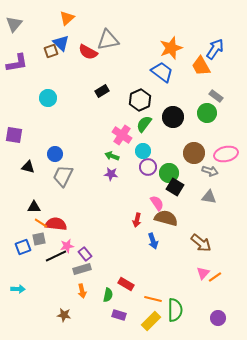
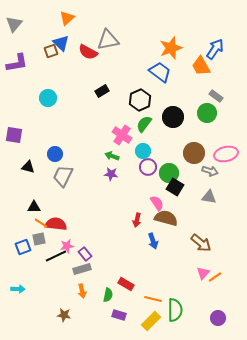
blue trapezoid at (162, 72): moved 2 px left
